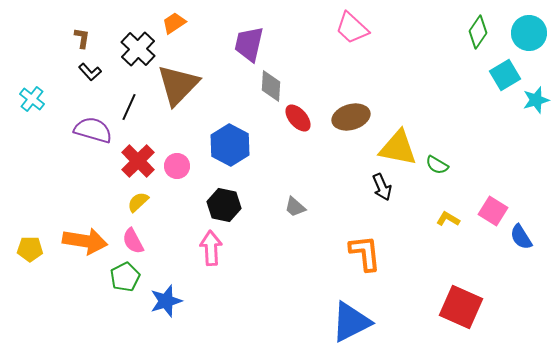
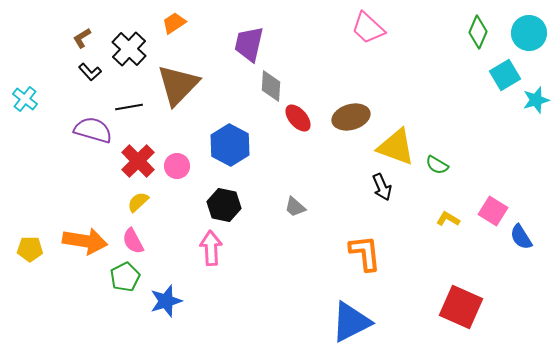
pink trapezoid: moved 16 px right
green diamond: rotated 12 degrees counterclockwise
brown L-shape: rotated 130 degrees counterclockwise
black cross: moved 9 px left
cyan cross: moved 7 px left
black line: rotated 56 degrees clockwise
yellow triangle: moved 2 px left, 1 px up; rotated 9 degrees clockwise
